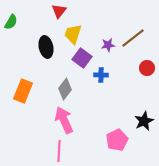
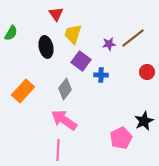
red triangle: moved 3 px left, 3 px down; rotated 14 degrees counterclockwise
green semicircle: moved 11 px down
purple star: moved 1 px right, 1 px up
purple square: moved 1 px left, 3 px down
red circle: moved 4 px down
orange rectangle: rotated 20 degrees clockwise
pink arrow: rotated 32 degrees counterclockwise
pink pentagon: moved 4 px right, 2 px up
pink line: moved 1 px left, 1 px up
